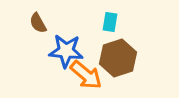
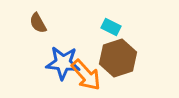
cyan rectangle: moved 1 px right, 5 px down; rotated 72 degrees counterclockwise
blue star: moved 3 px left, 12 px down
orange arrow: rotated 8 degrees clockwise
